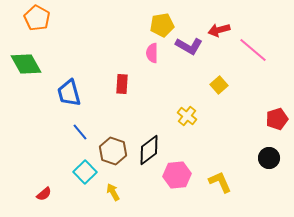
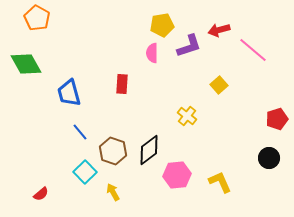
purple L-shape: rotated 48 degrees counterclockwise
red semicircle: moved 3 px left
